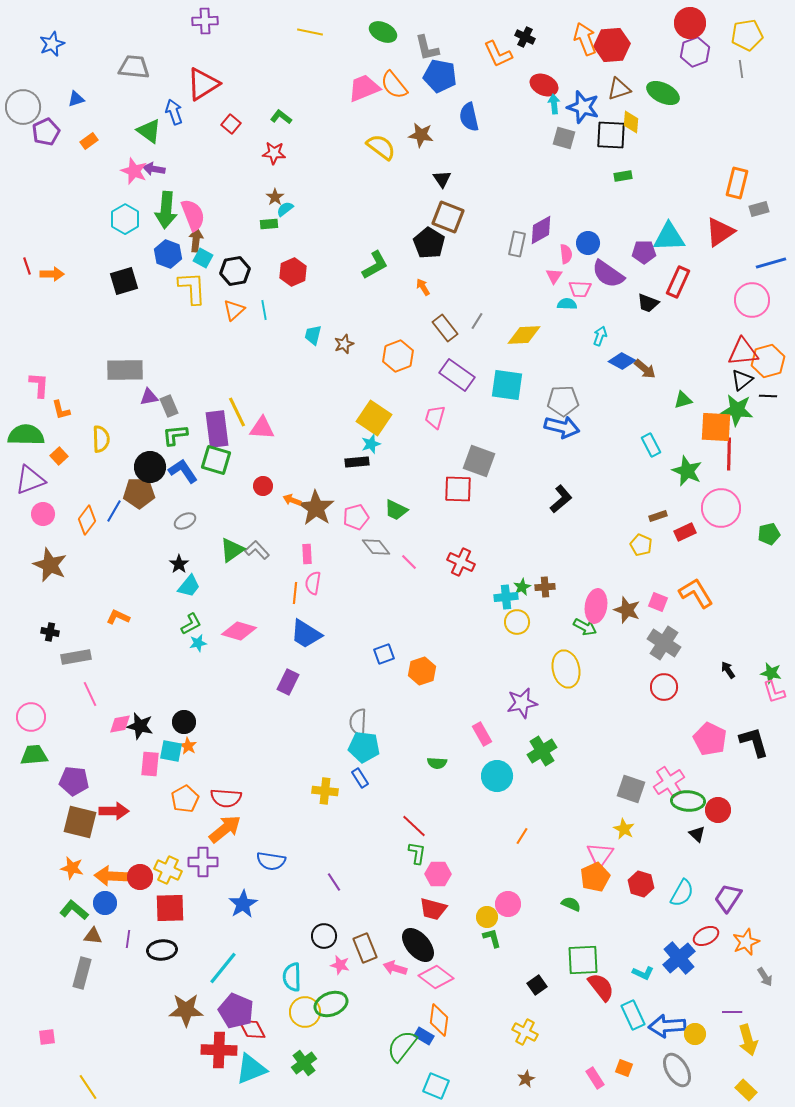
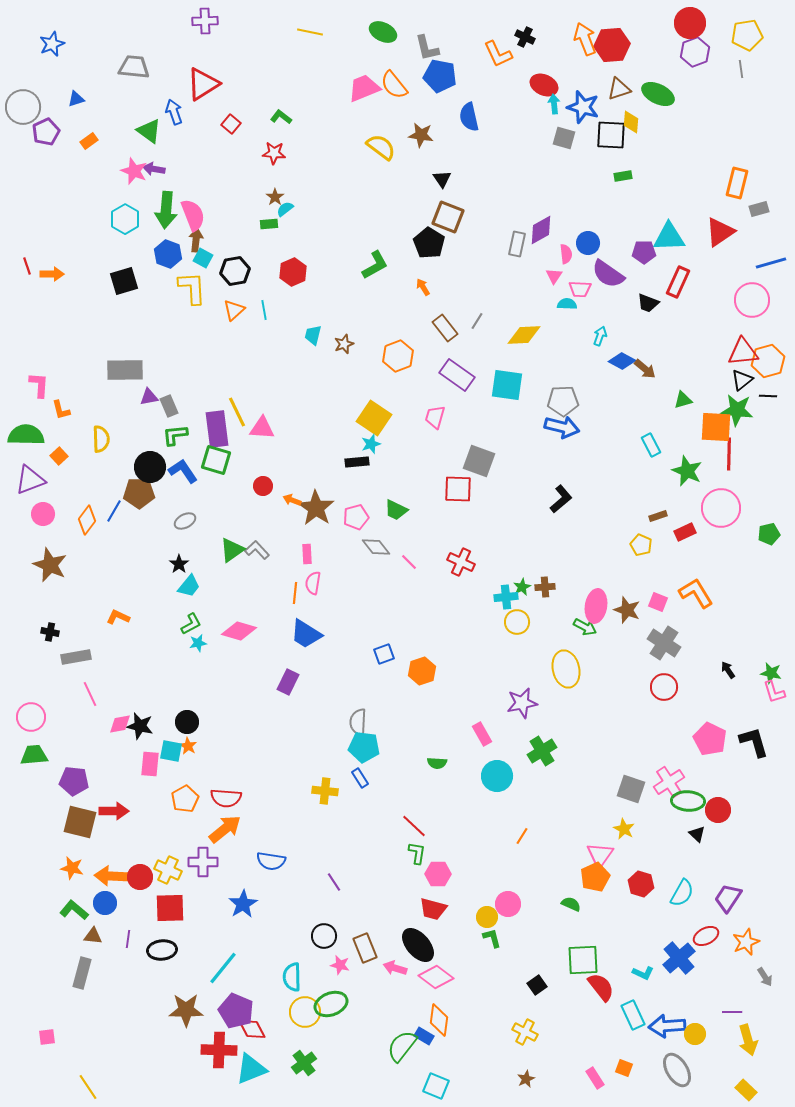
green ellipse at (663, 93): moved 5 px left, 1 px down
black circle at (184, 722): moved 3 px right
